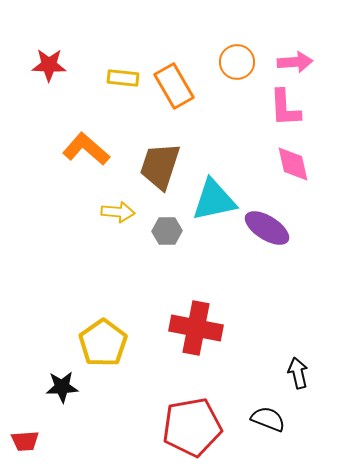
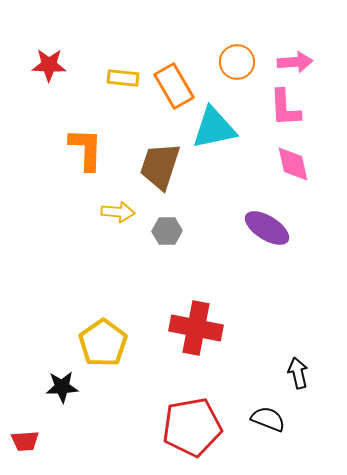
orange L-shape: rotated 51 degrees clockwise
cyan triangle: moved 72 px up
